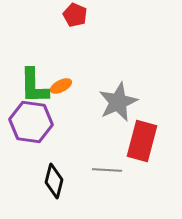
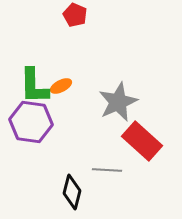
red rectangle: rotated 63 degrees counterclockwise
black diamond: moved 18 px right, 11 px down
